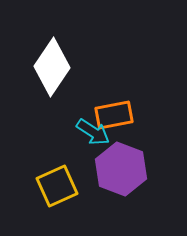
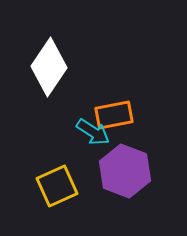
white diamond: moved 3 px left
purple hexagon: moved 4 px right, 2 px down
